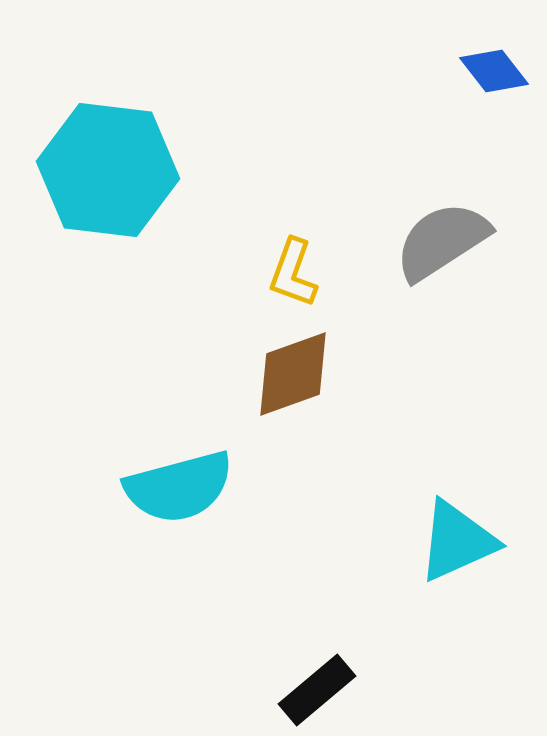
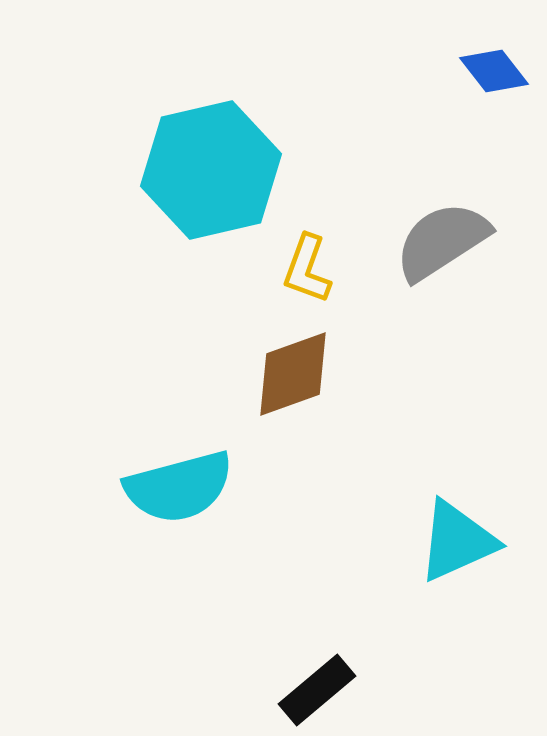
cyan hexagon: moved 103 px right; rotated 20 degrees counterclockwise
yellow L-shape: moved 14 px right, 4 px up
